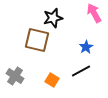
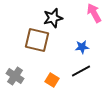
blue star: moved 4 px left; rotated 24 degrees clockwise
